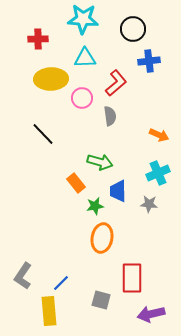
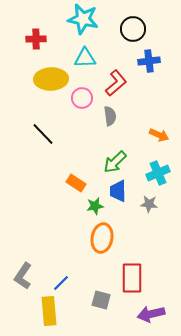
cyan star: rotated 8 degrees clockwise
red cross: moved 2 px left
green arrow: moved 15 px right; rotated 120 degrees clockwise
orange rectangle: rotated 18 degrees counterclockwise
